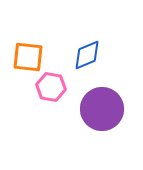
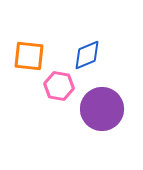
orange square: moved 1 px right, 1 px up
pink hexagon: moved 8 px right, 1 px up
